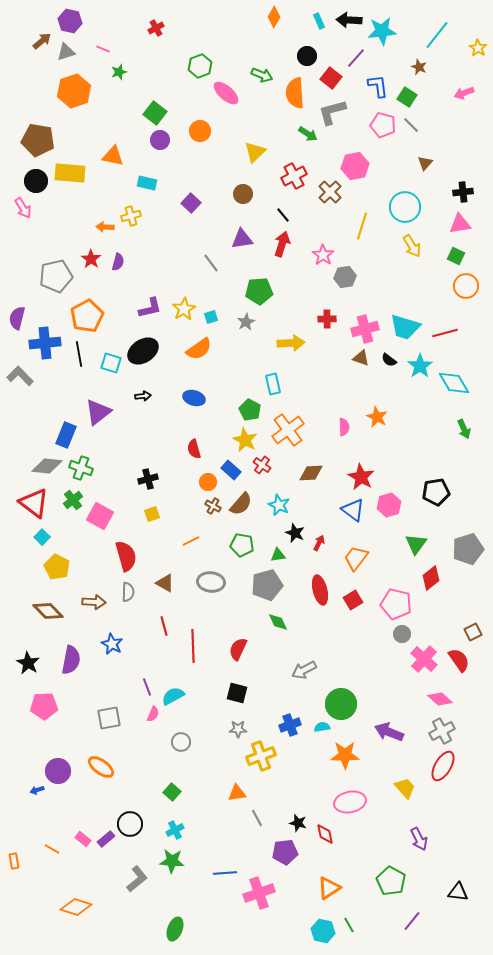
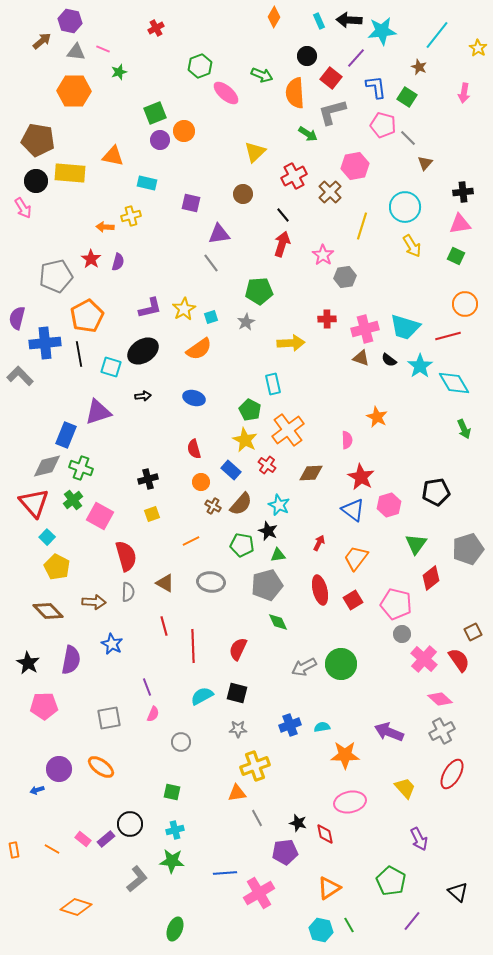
gray triangle at (66, 52): moved 10 px right; rotated 24 degrees clockwise
blue L-shape at (378, 86): moved 2 px left, 1 px down
orange hexagon at (74, 91): rotated 20 degrees clockwise
pink arrow at (464, 93): rotated 60 degrees counterclockwise
green square at (155, 113): rotated 30 degrees clockwise
gray line at (411, 125): moved 3 px left, 13 px down
orange circle at (200, 131): moved 16 px left
purple square at (191, 203): rotated 30 degrees counterclockwise
purple triangle at (242, 239): moved 23 px left, 5 px up
orange circle at (466, 286): moved 1 px left, 18 px down
red line at (445, 333): moved 3 px right, 3 px down
cyan square at (111, 363): moved 4 px down
purple triangle at (98, 412): rotated 20 degrees clockwise
pink semicircle at (344, 427): moved 3 px right, 13 px down
red cross at (262, 465): moved 5 px right
gray diamond at (47, 466): rotated 20 degrees counterclockwise
orange circle at (208, 482): moved 7 px left
red triangle at (34, 503): rotated 12 degrees clockwise
black star at (295, 533): moved 27 px left, 2 px up
cyan square at (42, 537): moved 5 px right
gray arrow at (304, 670): moved 3 px up
cyan semicircle at (173, 696): moved 29 px right
green circle at (341, 704): moved 40 px up
yellow cross at (261, 756): moved 6 px left, 10 px down
red ellipse at (443, 766): moved 9 px right, 8 px down
purple circle at (58, 771): moved 1 px right, 2 px up
green square at (172, 792): rotated 30 degrees counterclockwise
cyan cross at (175, 830): rotated 12 degrees clockwise
orange rectangle at (14, 861): moved 11 px up
black triangle at (458, 892): rotated 35 degrees clockwise
pink cross at (259, 893): rotated 12 degrees counterclockwise
cyan hexagon at (323, 931): moved 2 px left, 1 px up
